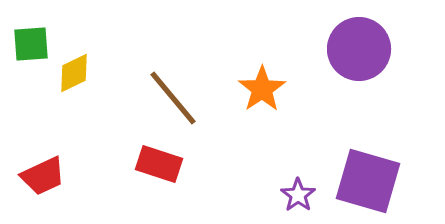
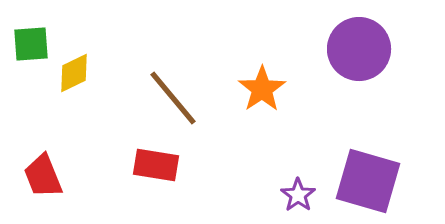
red rectangle: moved 3 px left, 1 px down; rotated 9 degrees counterclockwise
red trapezoid: rotated 93 degrees clockwise
